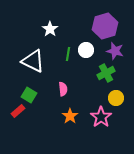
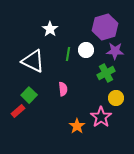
purple hexagon: moved 1 px down
purple star: rotated 12 degrees counterclockwise
green square: rotated 14 degrees clockwise
orange star: moved 7 px right, 10 px down
